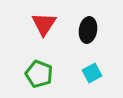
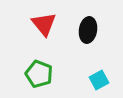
red triangle: rotated 12 degrees counterclockwise
cyan square: moved 7 px right, 7 px down
